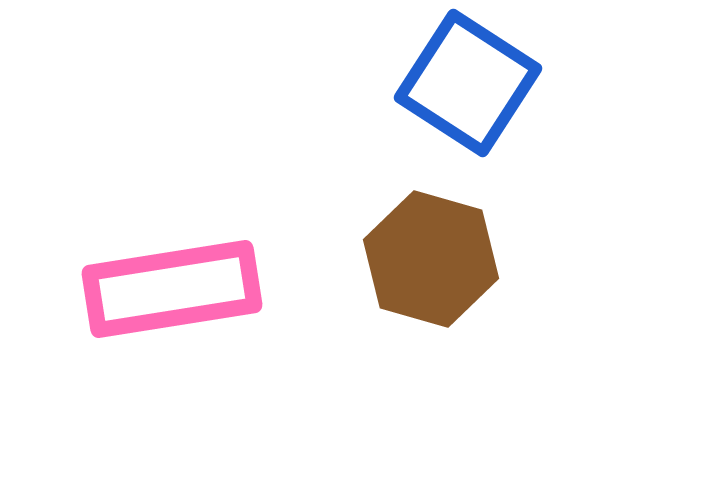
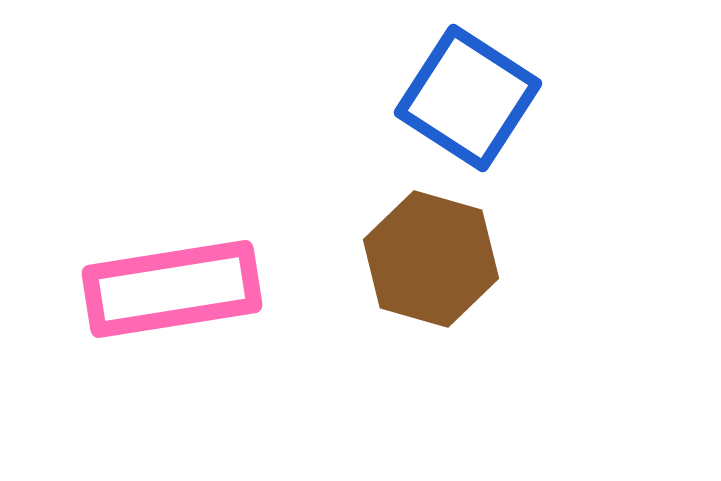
blue square: moved 15 px down
